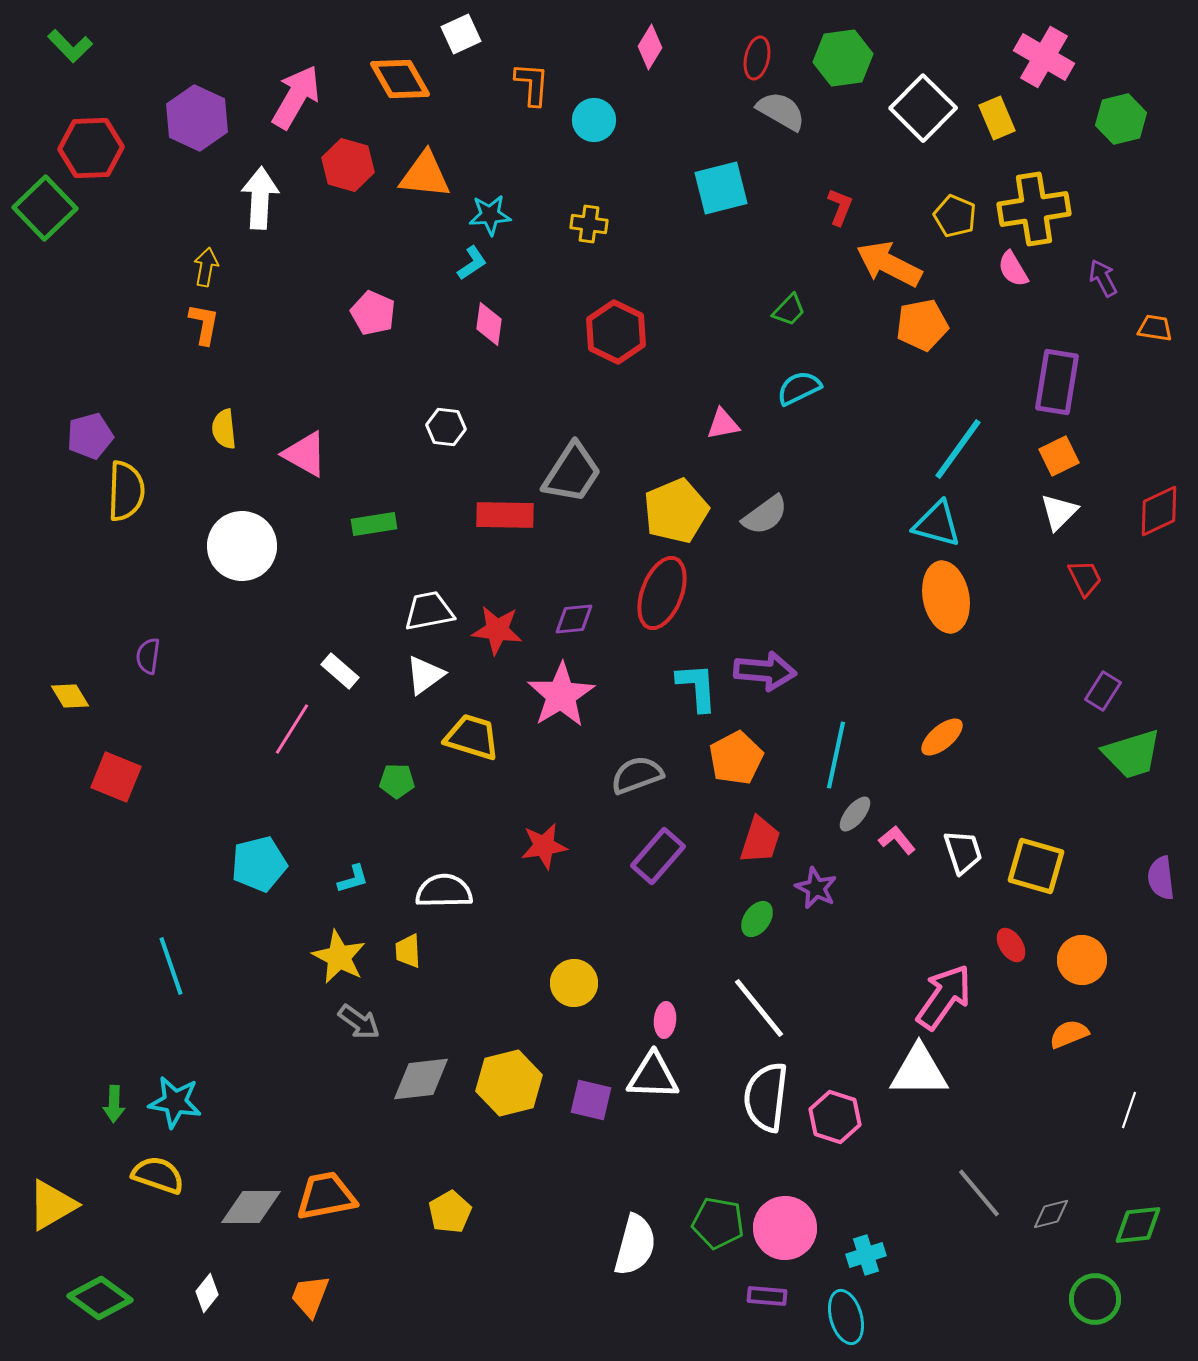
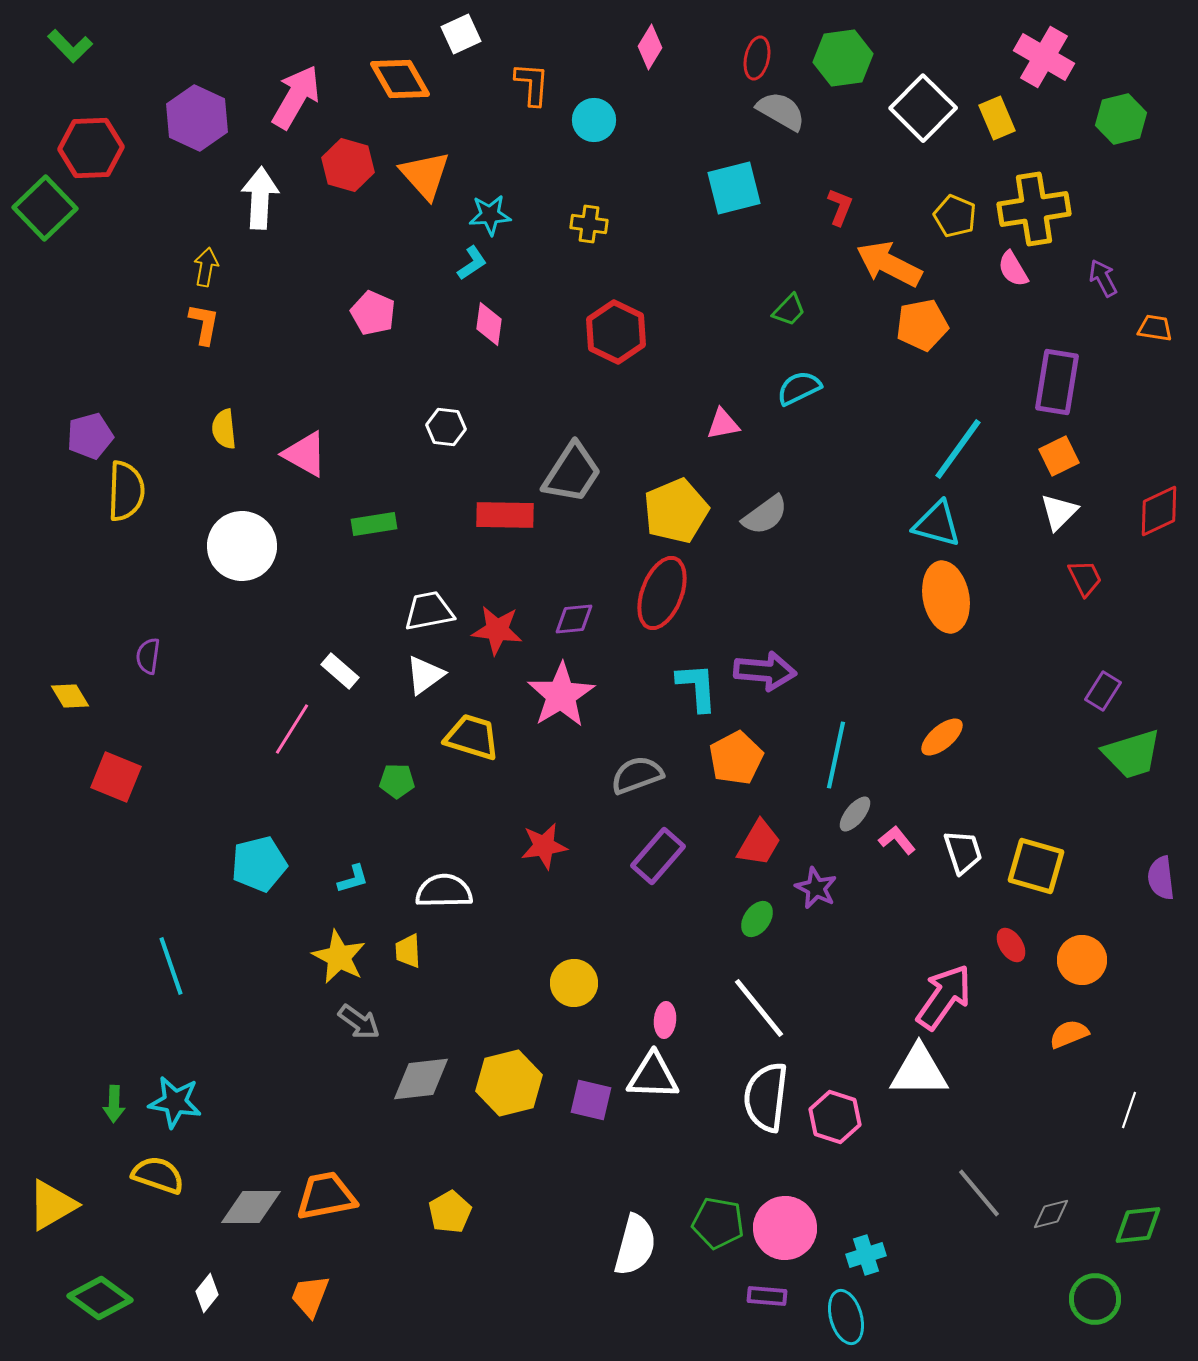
orange triangle at (425, 175): rotated 42 degrees clockwise
cyan square at (721, 188): moved 13 px right
red trapezoid at (760, 840): moved 1 px left, 3 px down; rotated 12 degrees clockwise
